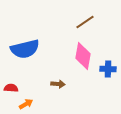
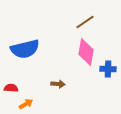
pink diamond: moved 3 px right, 4 px up
